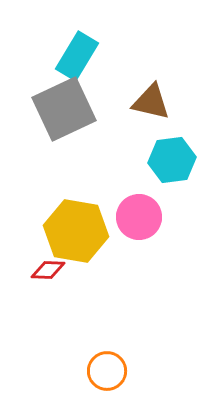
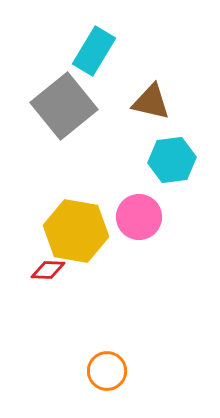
cyan rectangle: moved 17 px right, 5 px up
gray square: moved 3 px up; rotated 14 degrees counterclockwise
